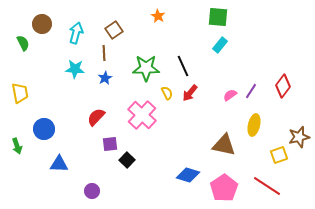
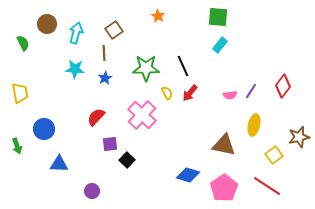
brown circle: moved 5 px right
pink semicircle: rotated 152 degrees counterclockwise
yellow square: moved 5 px left; rotated 18 degrees counterclockwise
